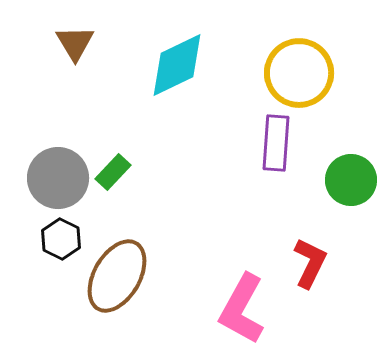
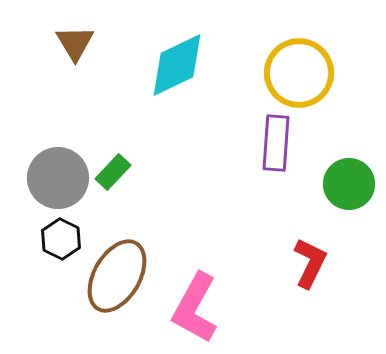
green circle: moved 2 px left, 4 px down
pink L-shape: moved 47 px left, 1 px up
